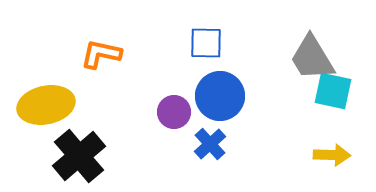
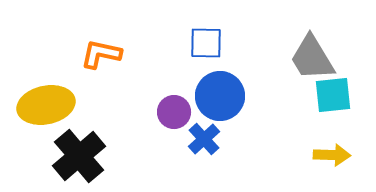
cyan square: moved 4 px down; rotated 18 degrees counterclockwise
blue cross: moved 6 px left, 5 px up
